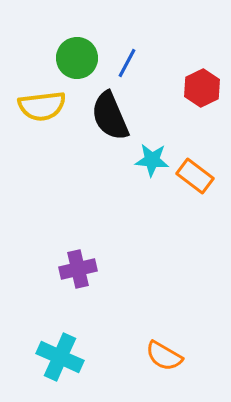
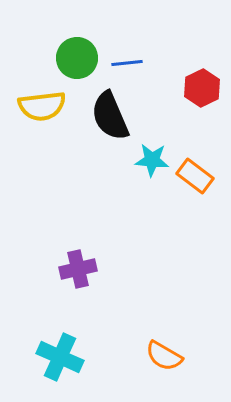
blue line: rotated 56 degrees clockwise
